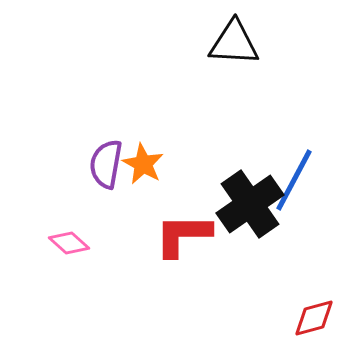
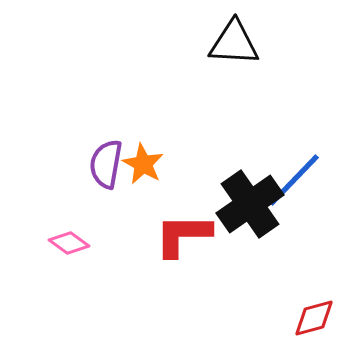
blue line: rotated 16 degrees clockwise
pink diamond: rotated 6 degrees counterclockwise
